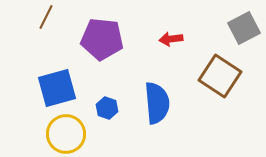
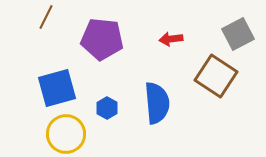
gray square: moved 6 px left, 6 px down
brown square: moved 4 px left
blue hexagon: rotated 10 degrees clockwise
